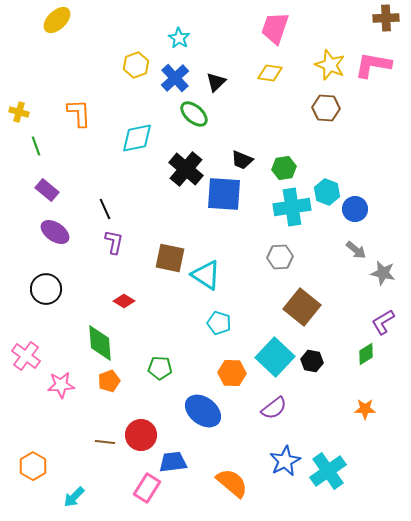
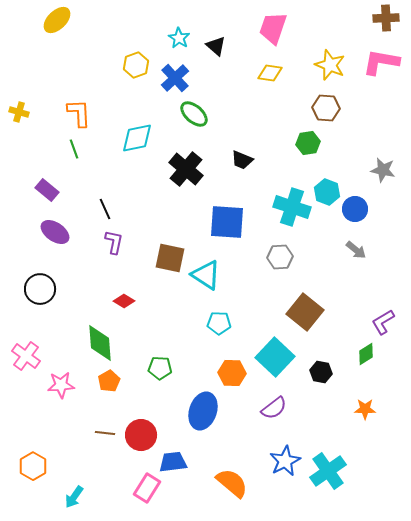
pink trapezoid at (275, 28): moved 2 px left
pink L-shape at (373, 65): moved 8 px right, 3 px up
black triangle at (216, 82): moved 36 px up; rotated 35 degrees counterclockwise
green line at (36, 146): moved 38 px right, 3 px down
green hexagon at (284, 168): moved 24 px right, 25 px up
blue square at (224, 194): moved 3 px right, 28 px down
cyan cross at (292, 207): rotated 27 degrees clockwise
gray star at (383, 273): moved 103 px up
black circle at (46, 289): moved 6 px left
brown square at (302, 307): moved 3 px right, 5 px down
cyan pentagon at (219, 323): rotated 15 degrees counterclockwise
black hexagon at (312, 361): moved 9 px right, 11 px down
orange pentagon at (109, 381): rotated 10 degrees counterclockwise
blue ellipse at (203, 411): rotated 72 degrees clockwise
brown line at (105, 442): moved 9 px up
cyan arrow at (74, 497): rotated 10 degrees counterclockwise
